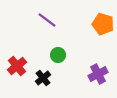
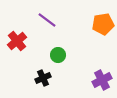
orange pentagon: rotated 25 degrees counterclockwise
red cross: moved 25 px up
purple cross: moved 4 px right, 6 px down
black cross: rotated 14 degrees clockwise
